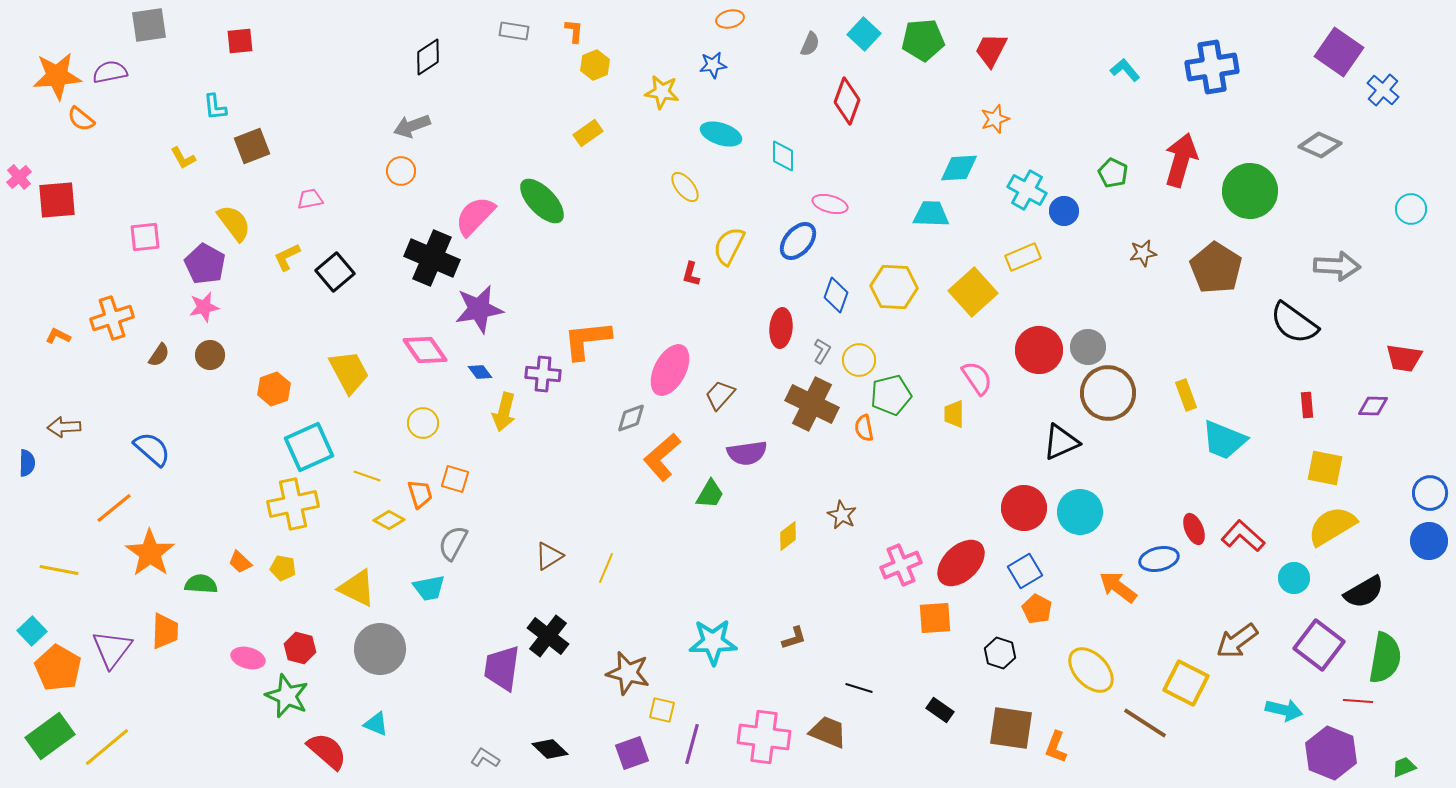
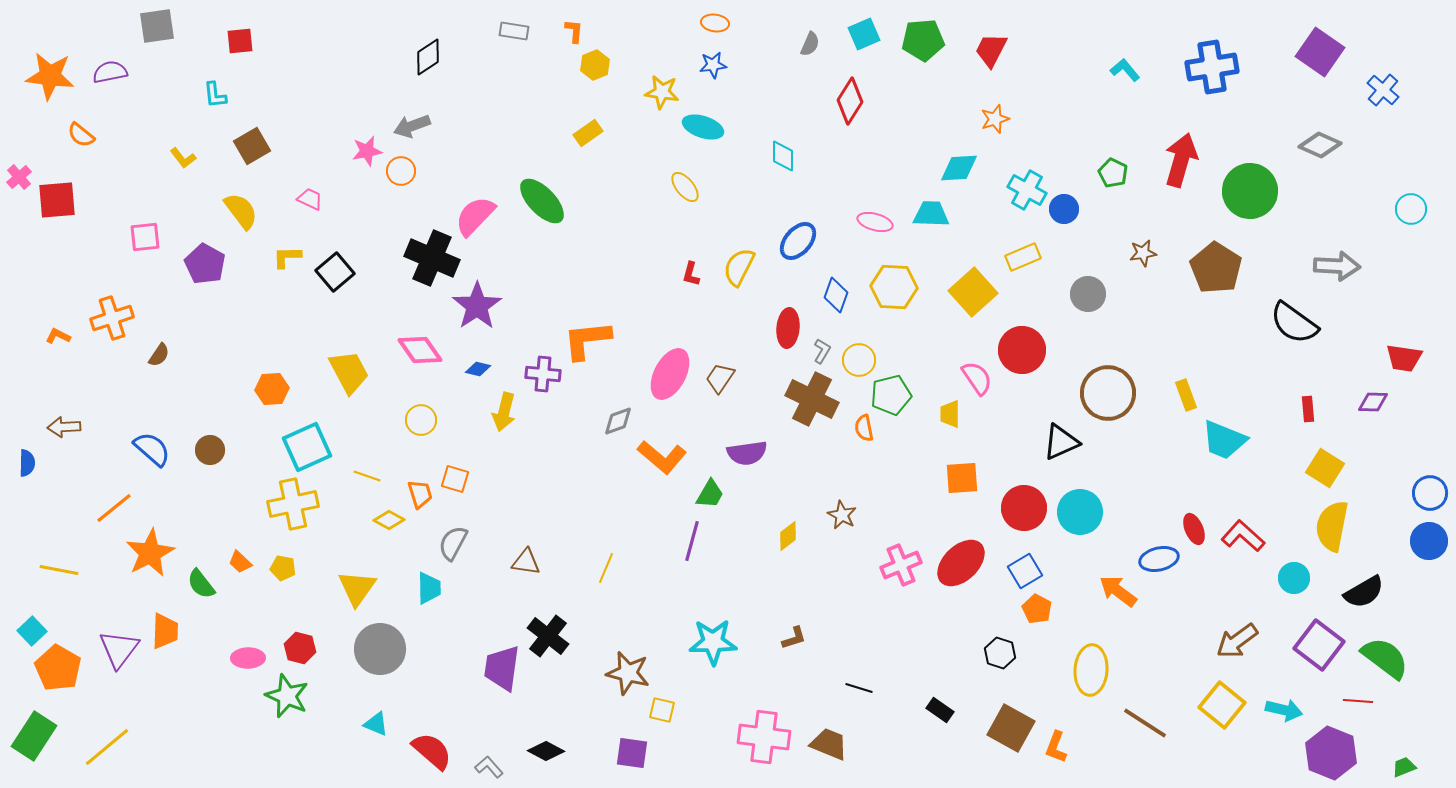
orange ellipse at (730, 19): moved 15 px left, 4 px down; rotated 20 degrees clockwise
gray square at (149, 25): moved 8 px right, 1 px down
cyan square at (864, 34): rotated 24 degrees clockwise
purple square at (1339, 52): moved 19 px left
orange star at (57, 76): moved 7 px left; rotated 12 degrees clockwise
red diamond at (847, 101): moved 3 px right; rotated 12 degrees clockwise
cyan L-shape at (215, 107): moved 12 px up
orange semicircle at (81, 119): moved 16 px down
cyan ellipse at (721, 134): moved 18 px left, 7 px up
brown square at (252, 146): rotated 9 degrees counterclockwise
yellow L-shape at (183, 158): rotated 8 degrees counterclockwise
pink trapezoid at (310, 199): rotated 36 degrees clockwise
pink ellipse at (830, 204): moved 45 px right, 18 px down
blue circle at (1064, 211): moved 2 px up
yellow semicircle at (234, 223): moved 7 px right, 12 px up
yellow semicircle at (729, 246): moved 10 px right, 21 px down
yellow L-shape at (287, 257): rotated 24 degrees clockwise
pink star at (204, 307): moved 163 px right, 156 px up
purple star at (479, 309): moved 2 px left, 3 px up; rotated 24 degrees counterclockwise
red ellipse at (781, 328): moved 7 px right
gray circle at (1088, 347): moved 53 px up
pink diamond at (425, 350): moved 5 px left
red circle at (1039, 350): moved 17 px left
brown circle at (210, 355): moved 95 px down
pink ellipse at (670, 370): moved 4 px down
blue diamond at (480, 372): moved 2 px left, 3 px up; rotated 40 degrees counterclockwise
orange hexagon at (274, 389): moved 2 px left; rotated 16 degrees clockwise
brown trapezoid at (720, 395): moved 17 px up; rotated 8 degrees counterclockwise
brown cross at (812, 404): moved 5 px up
red rectangle at (1307, 405): moved 1 px right, 4 px down
purple diamond at (1373, 406): moved 4 px up
yellow trapezoid at (954, 414): moved 4 px left
gray diamond at (631, 418): moved 13 px left, 3 px down
yellow circle at (423, 423): moved 2 px left, 3 px up
cyan square at (309, 447): moved 2 px left
orange L-shape at (662, 457): rotated 99 degrees counterclockwise
yellow square at (1325, 468): rotated 21 degrees clockwise
yellow semicircle at (1332, 526): rotated 48 degrees counterclockwise
orange star at (150, 553): rotated 9 degrees clockwise
brown triangle at (549, 556): moved 23 px left, 6 px down; rotated 40 degrees clockwise
green semicircle at (201, 584): rotated 132 degrees counterclockwise
orange arrow at (1118, 587): moved 4 px down
yellow triangle at (357, 588): rotated 39 degrees clockwise
cyan trapezoid at (429, 588): rotated 80 degrees counterclockwise
orange square at (935, 618): moved 27 px right, 140 px up
purple triangle at (112, 649): moved 7 px right
pink ellipse at (248, 658): rotated 16 degrees counterclockwise
green semicircle at (1385, 658): rotated 63 degrees counterclockwise
yellow ellipse at (1091, 670): rotated 48 degrees clockwise
yellow square at (1186, 683): moved 36 px right, 22 px down; rotated 12 degrees clockwise
brown square at (1011, 728): rotated 21 degrees clockwise
brown trapezoid at (828, 732): moved 1 px right, 12 px down
green rectangle at (50, 736): moved 16 px left; rotated 21 degrees counterclockwise
purple line at (692, 744): moved 203 px up
black diamond at (550, 749): moved 4 px left, 2 px down; rotated 15 degrees counterclockwise
red semicircle at (327, 751): moved 105 px right
purple square at (632, 753): rotated 28 degrees clockwise
gray L-shape at (485, 758): moved 4 px right, 9 px down; rotated 16 degrees clockwise
